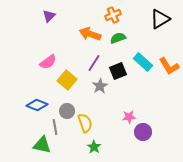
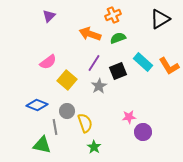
gray star: moved 1 px left
